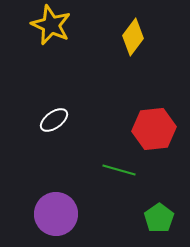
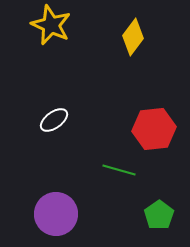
green pentagon: moved 3 px up
